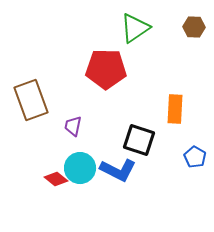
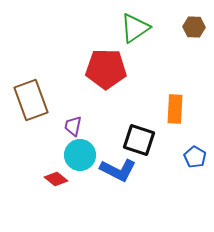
cyan circle: moved 13 px up
